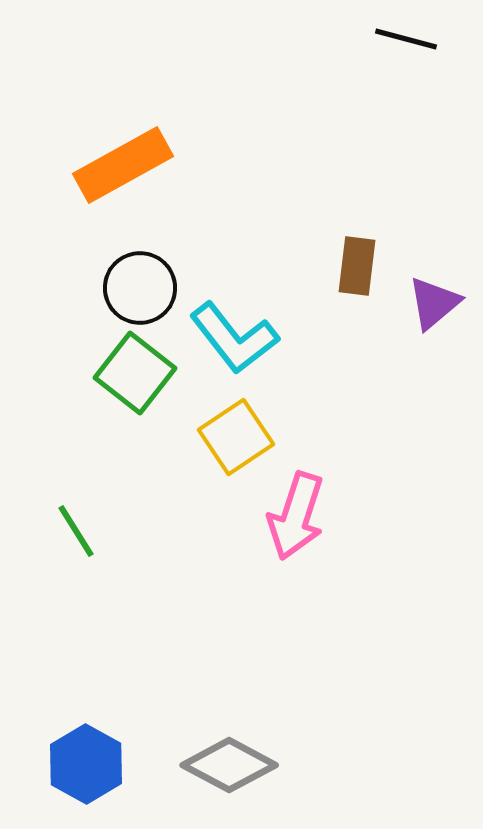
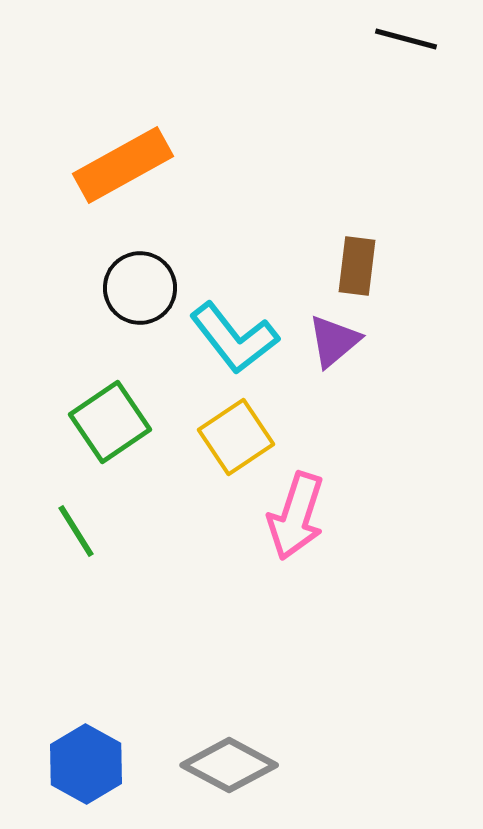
purple triangle: moved 100 px left, 38 px down
green square: moved 25 px left, 49 px down; rotated 18 degrees clockwise
